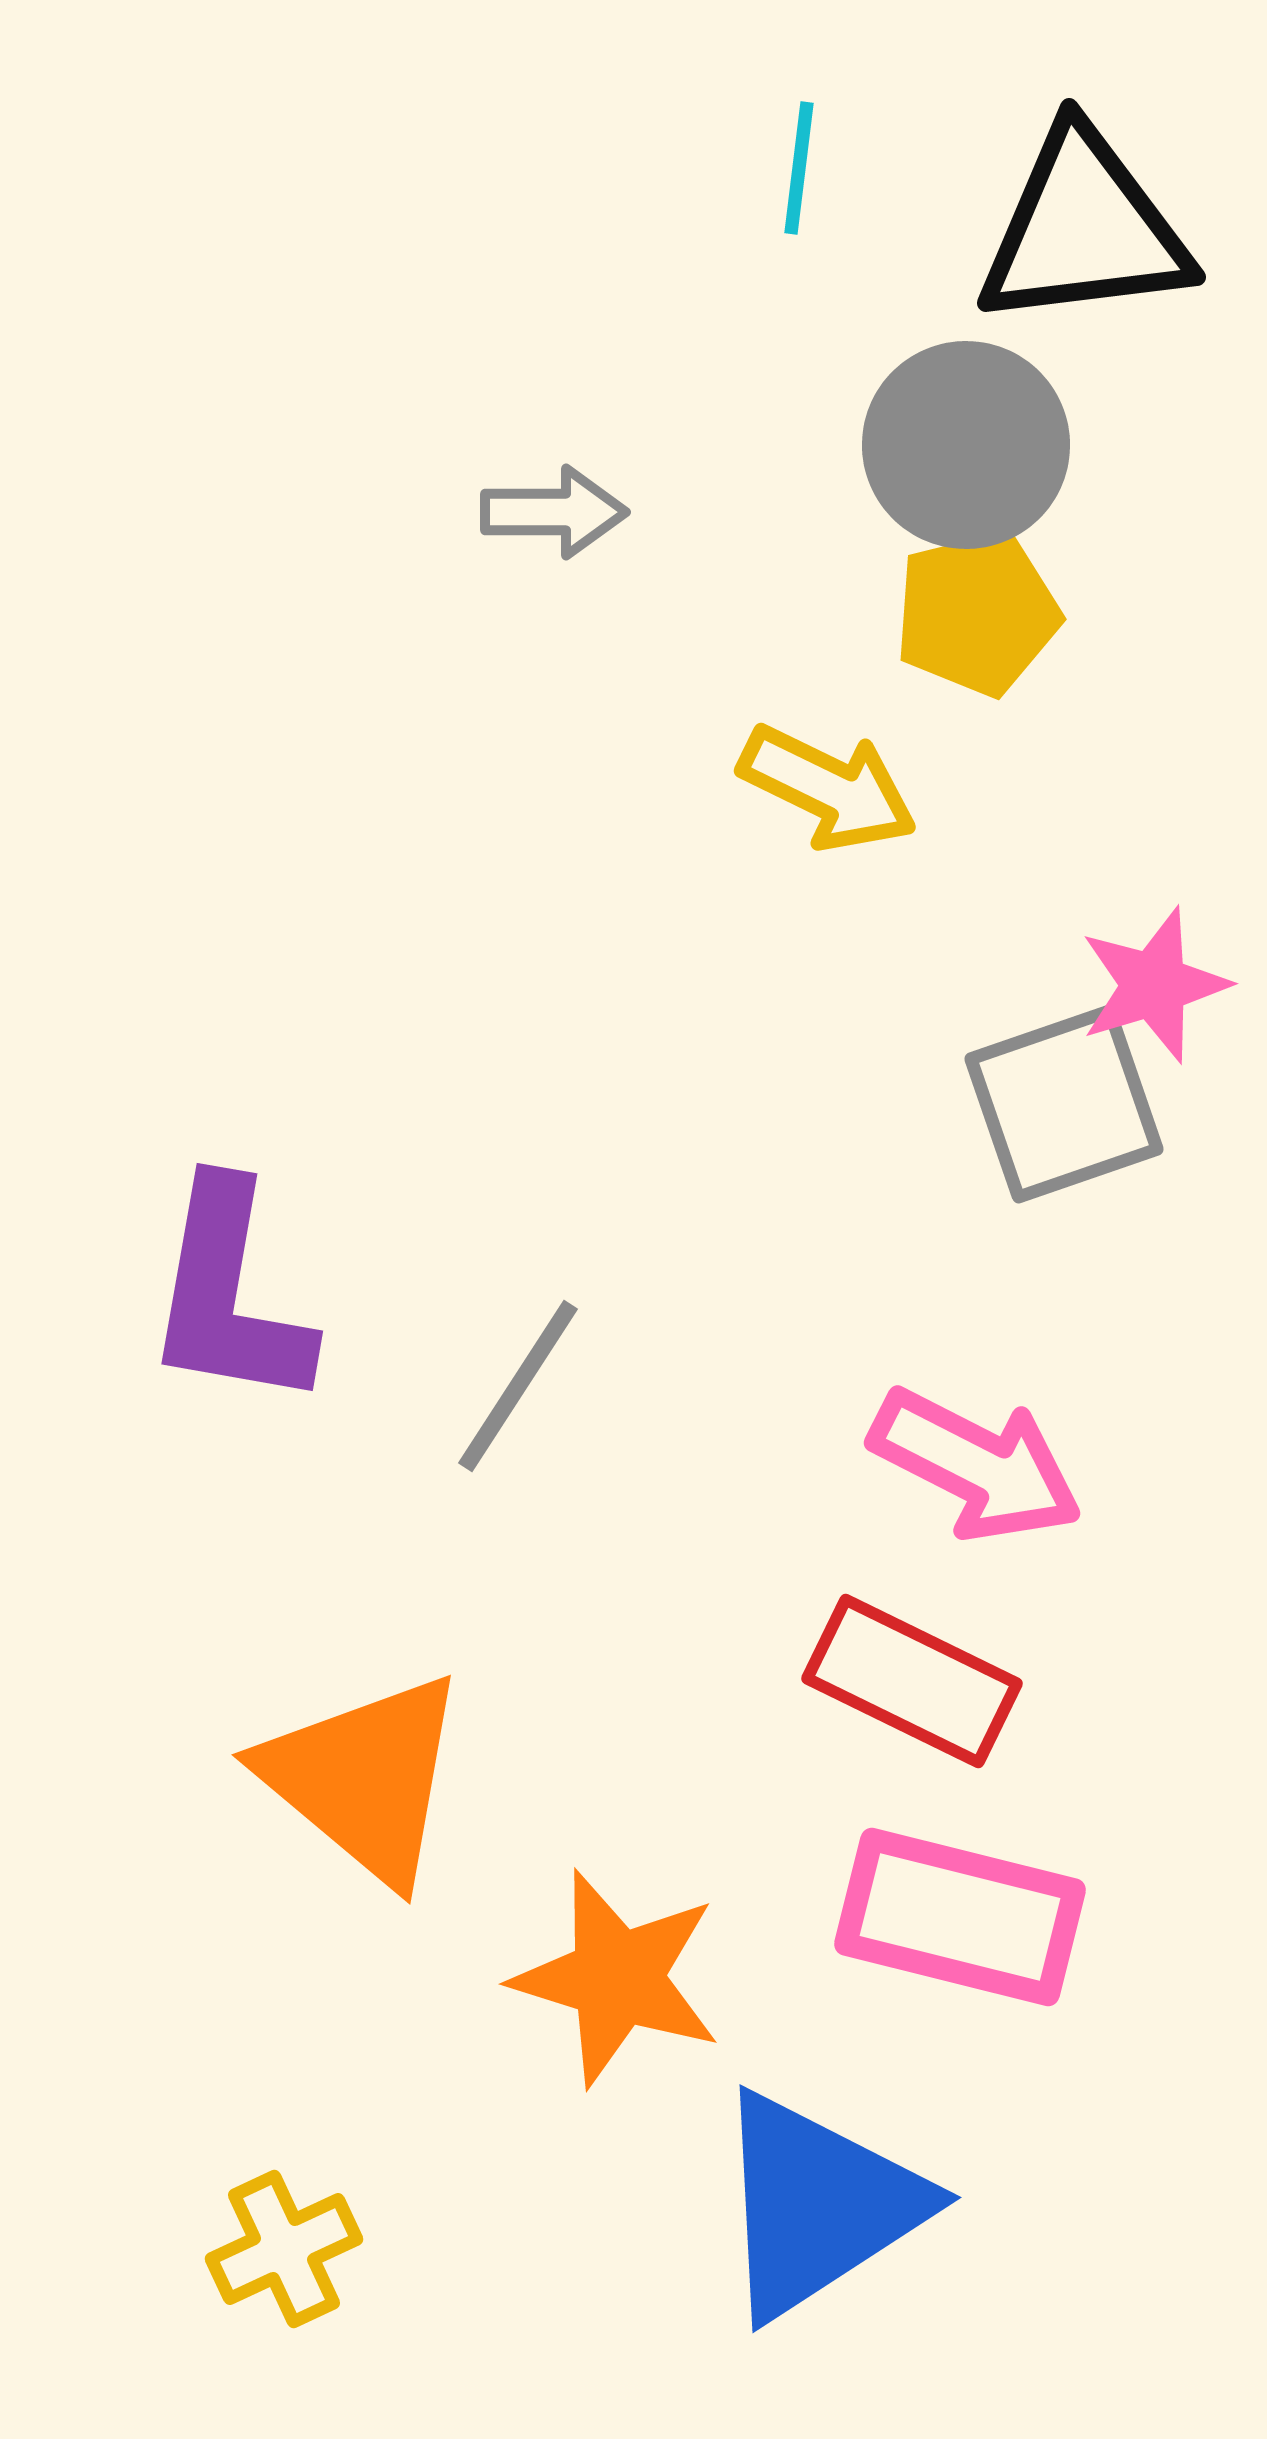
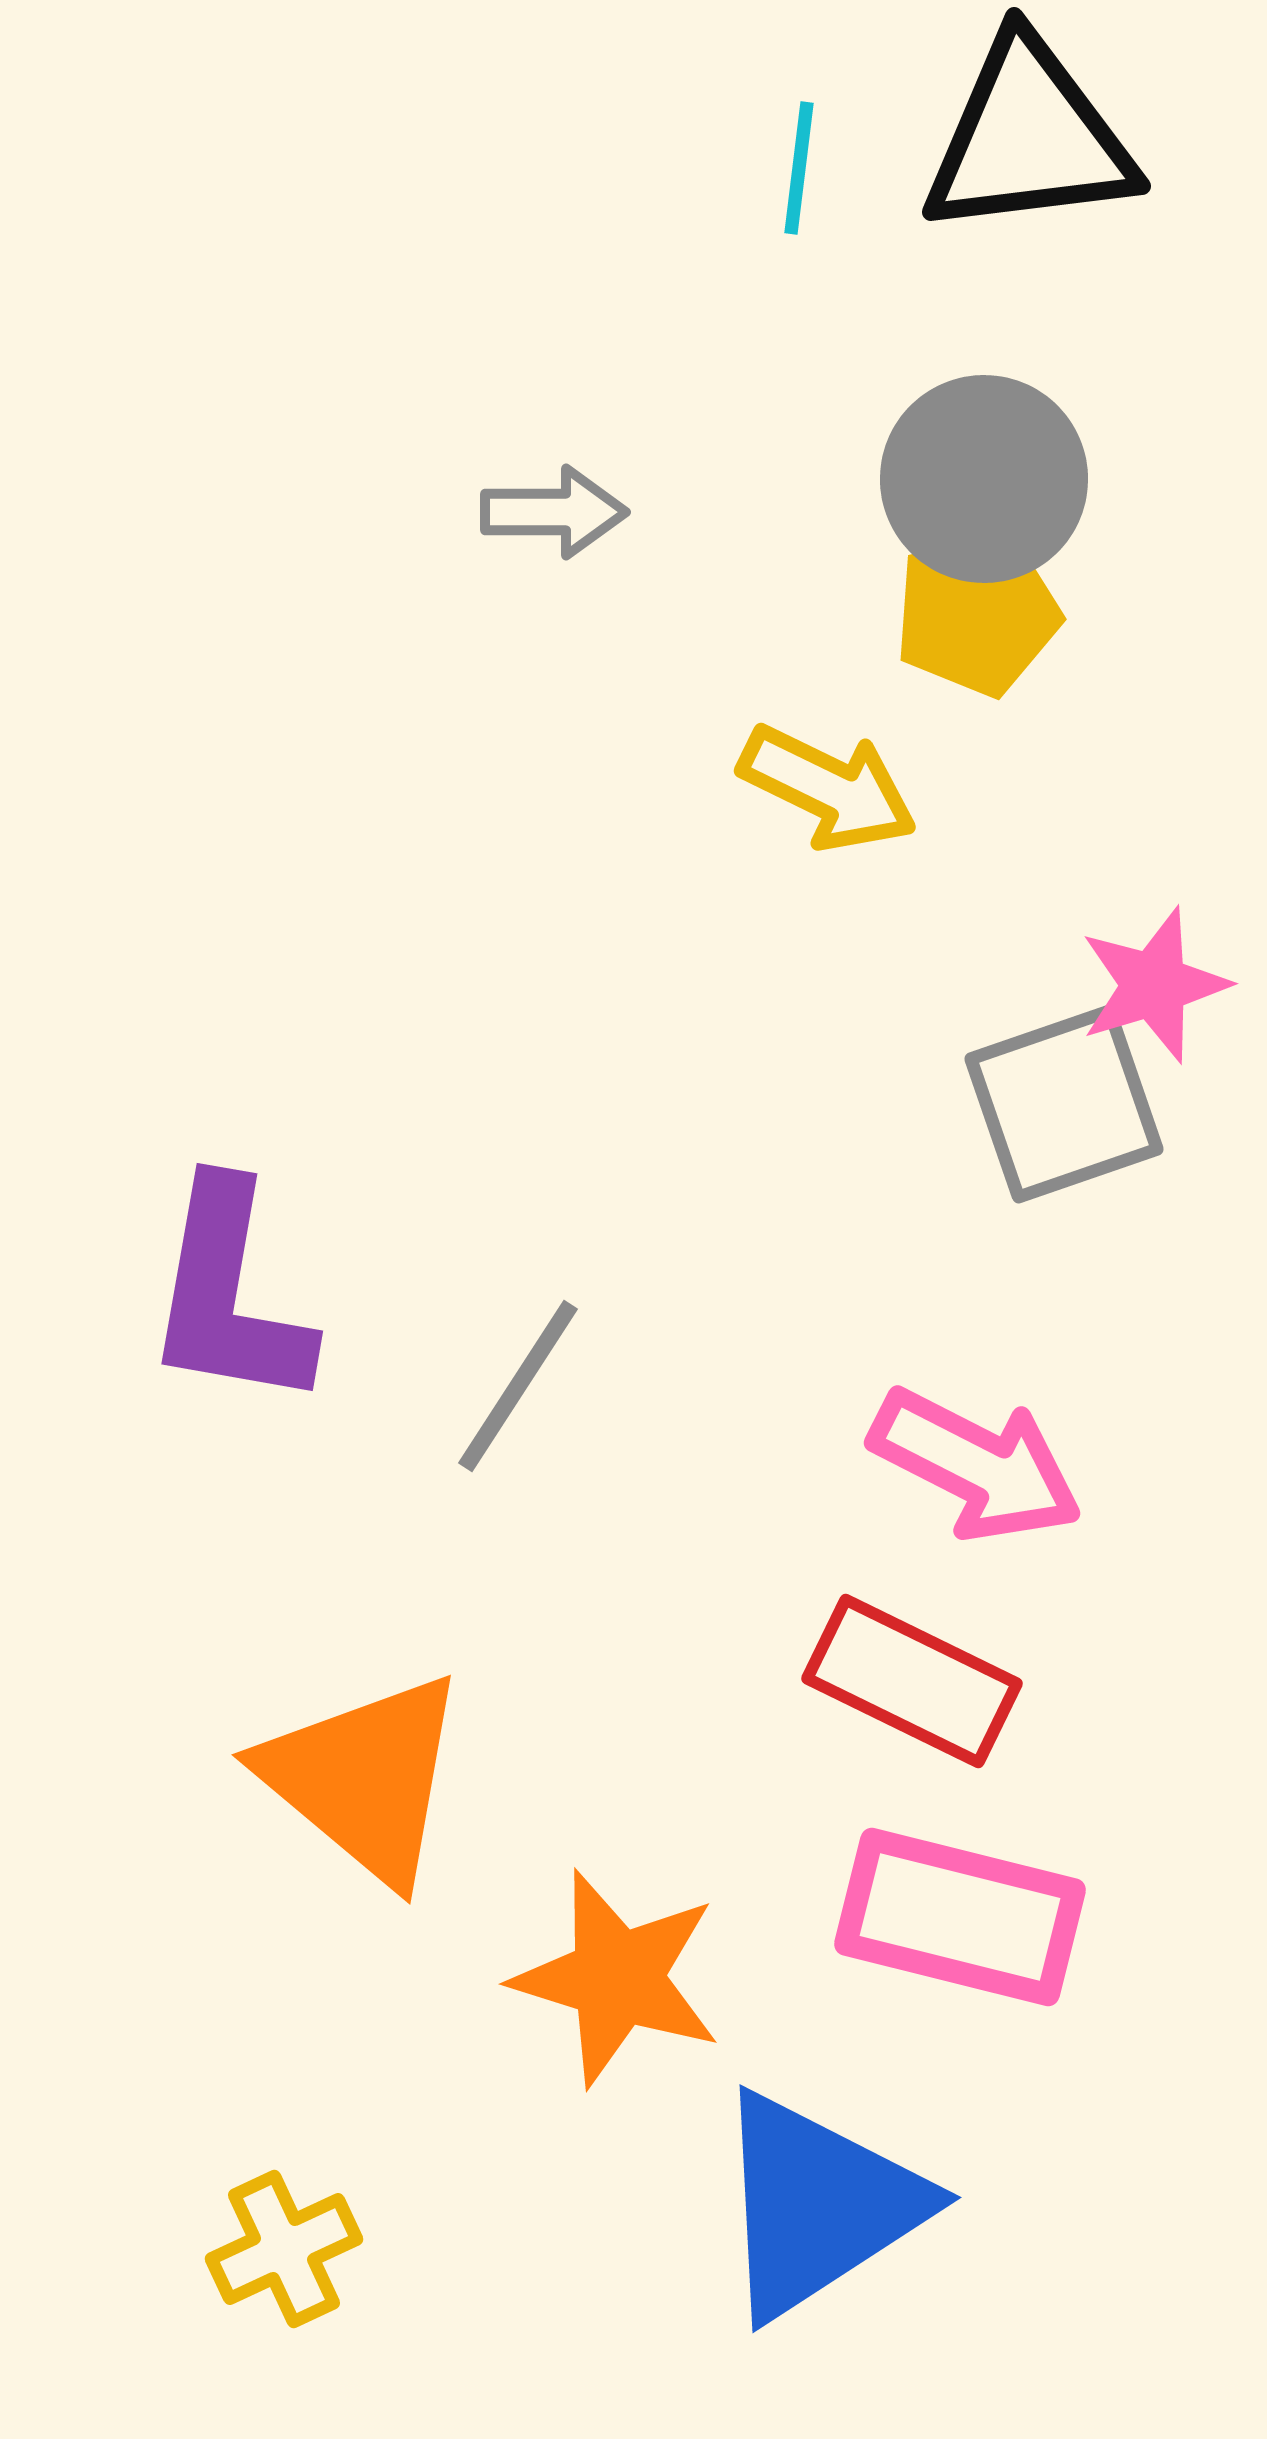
black triangle: moved 55 px left, 91 px up
gray circle: moved 18 px right, 34 px down
